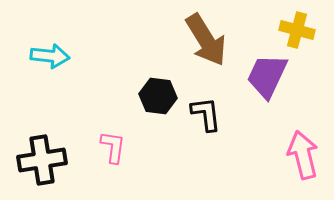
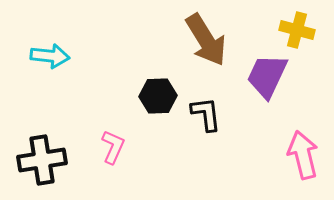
black hexagon: rotated 9 degrees counterclockwise
pink L-shape: rotated 16 degrees clockwise
